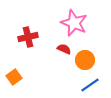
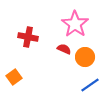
pink star: moved 1 px right, 1 px down; rotated 12 degrees clockwise
red cross: rotated 24 degrees clockwise
orange circle: moved 3 px up
